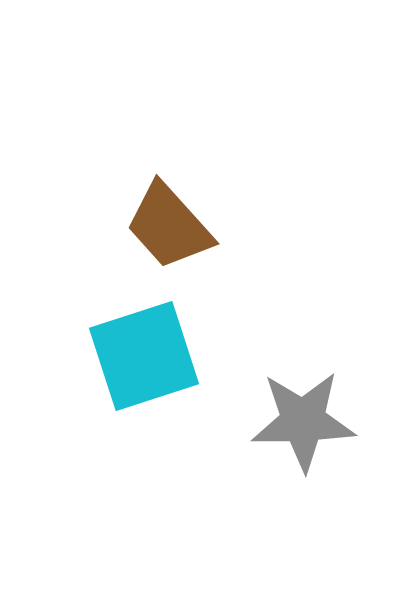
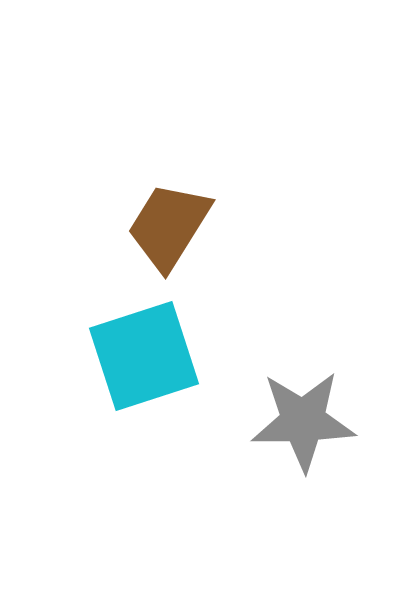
brown trapezoid: rotated 74 degrees clockwise
